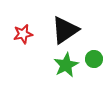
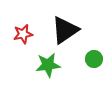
green star: moved 18 px left; rotated 20 degrees clockwise
